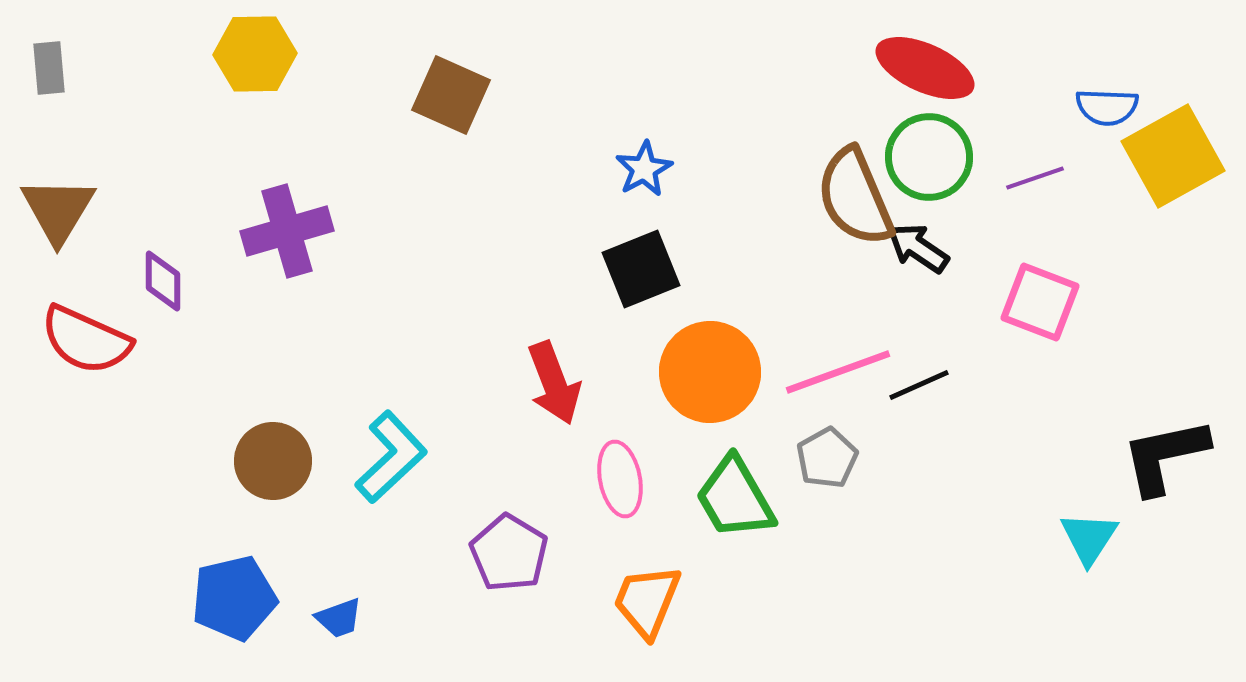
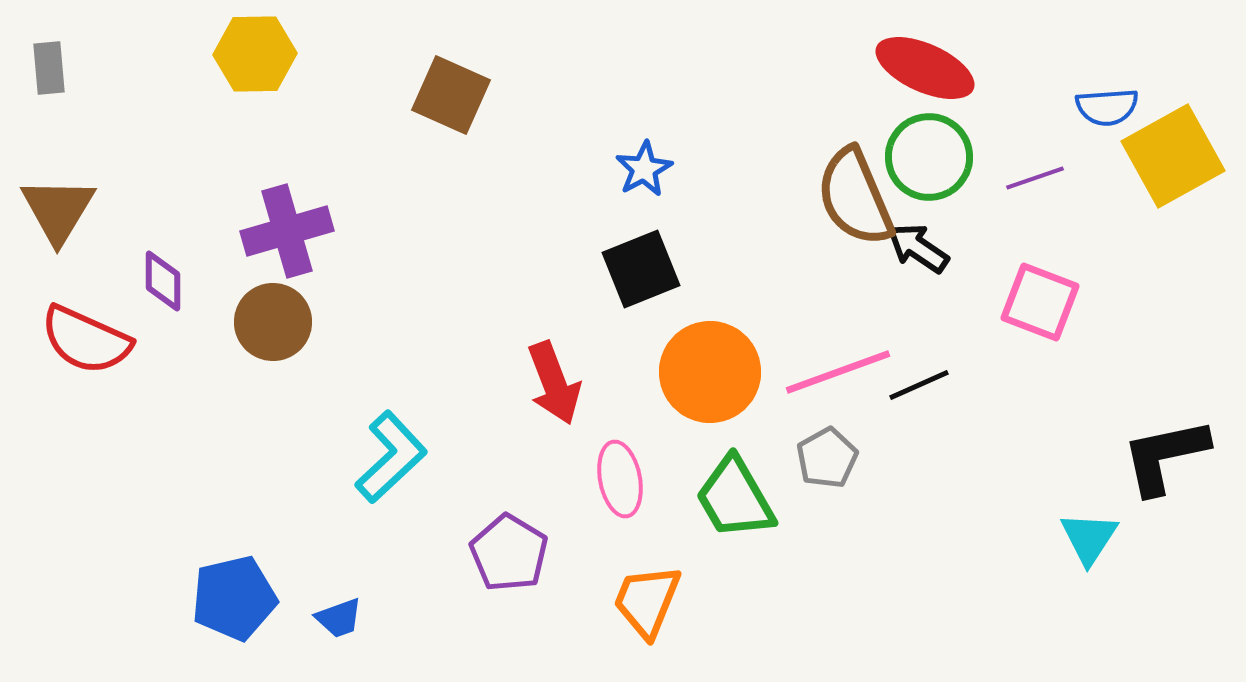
blue semicircle: rotated 6 degrees counterclockwise
brown circle: moved 139 px up
